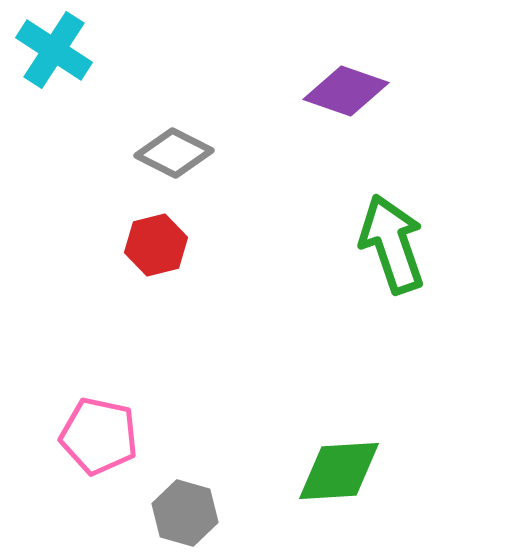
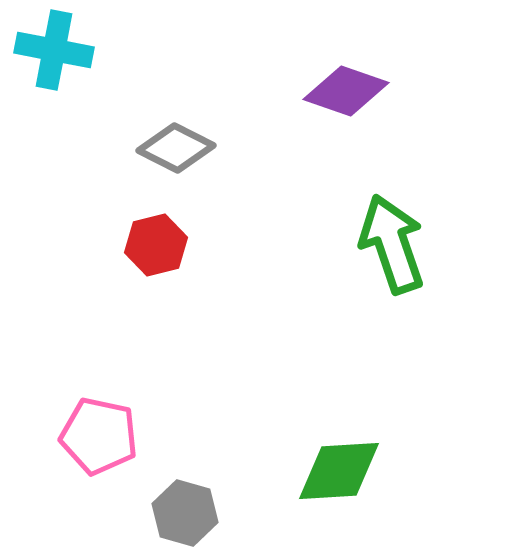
cyan cross: rotated 22 degrees counterclockwise
gray diamond: moved 2 px right, 5 px up
